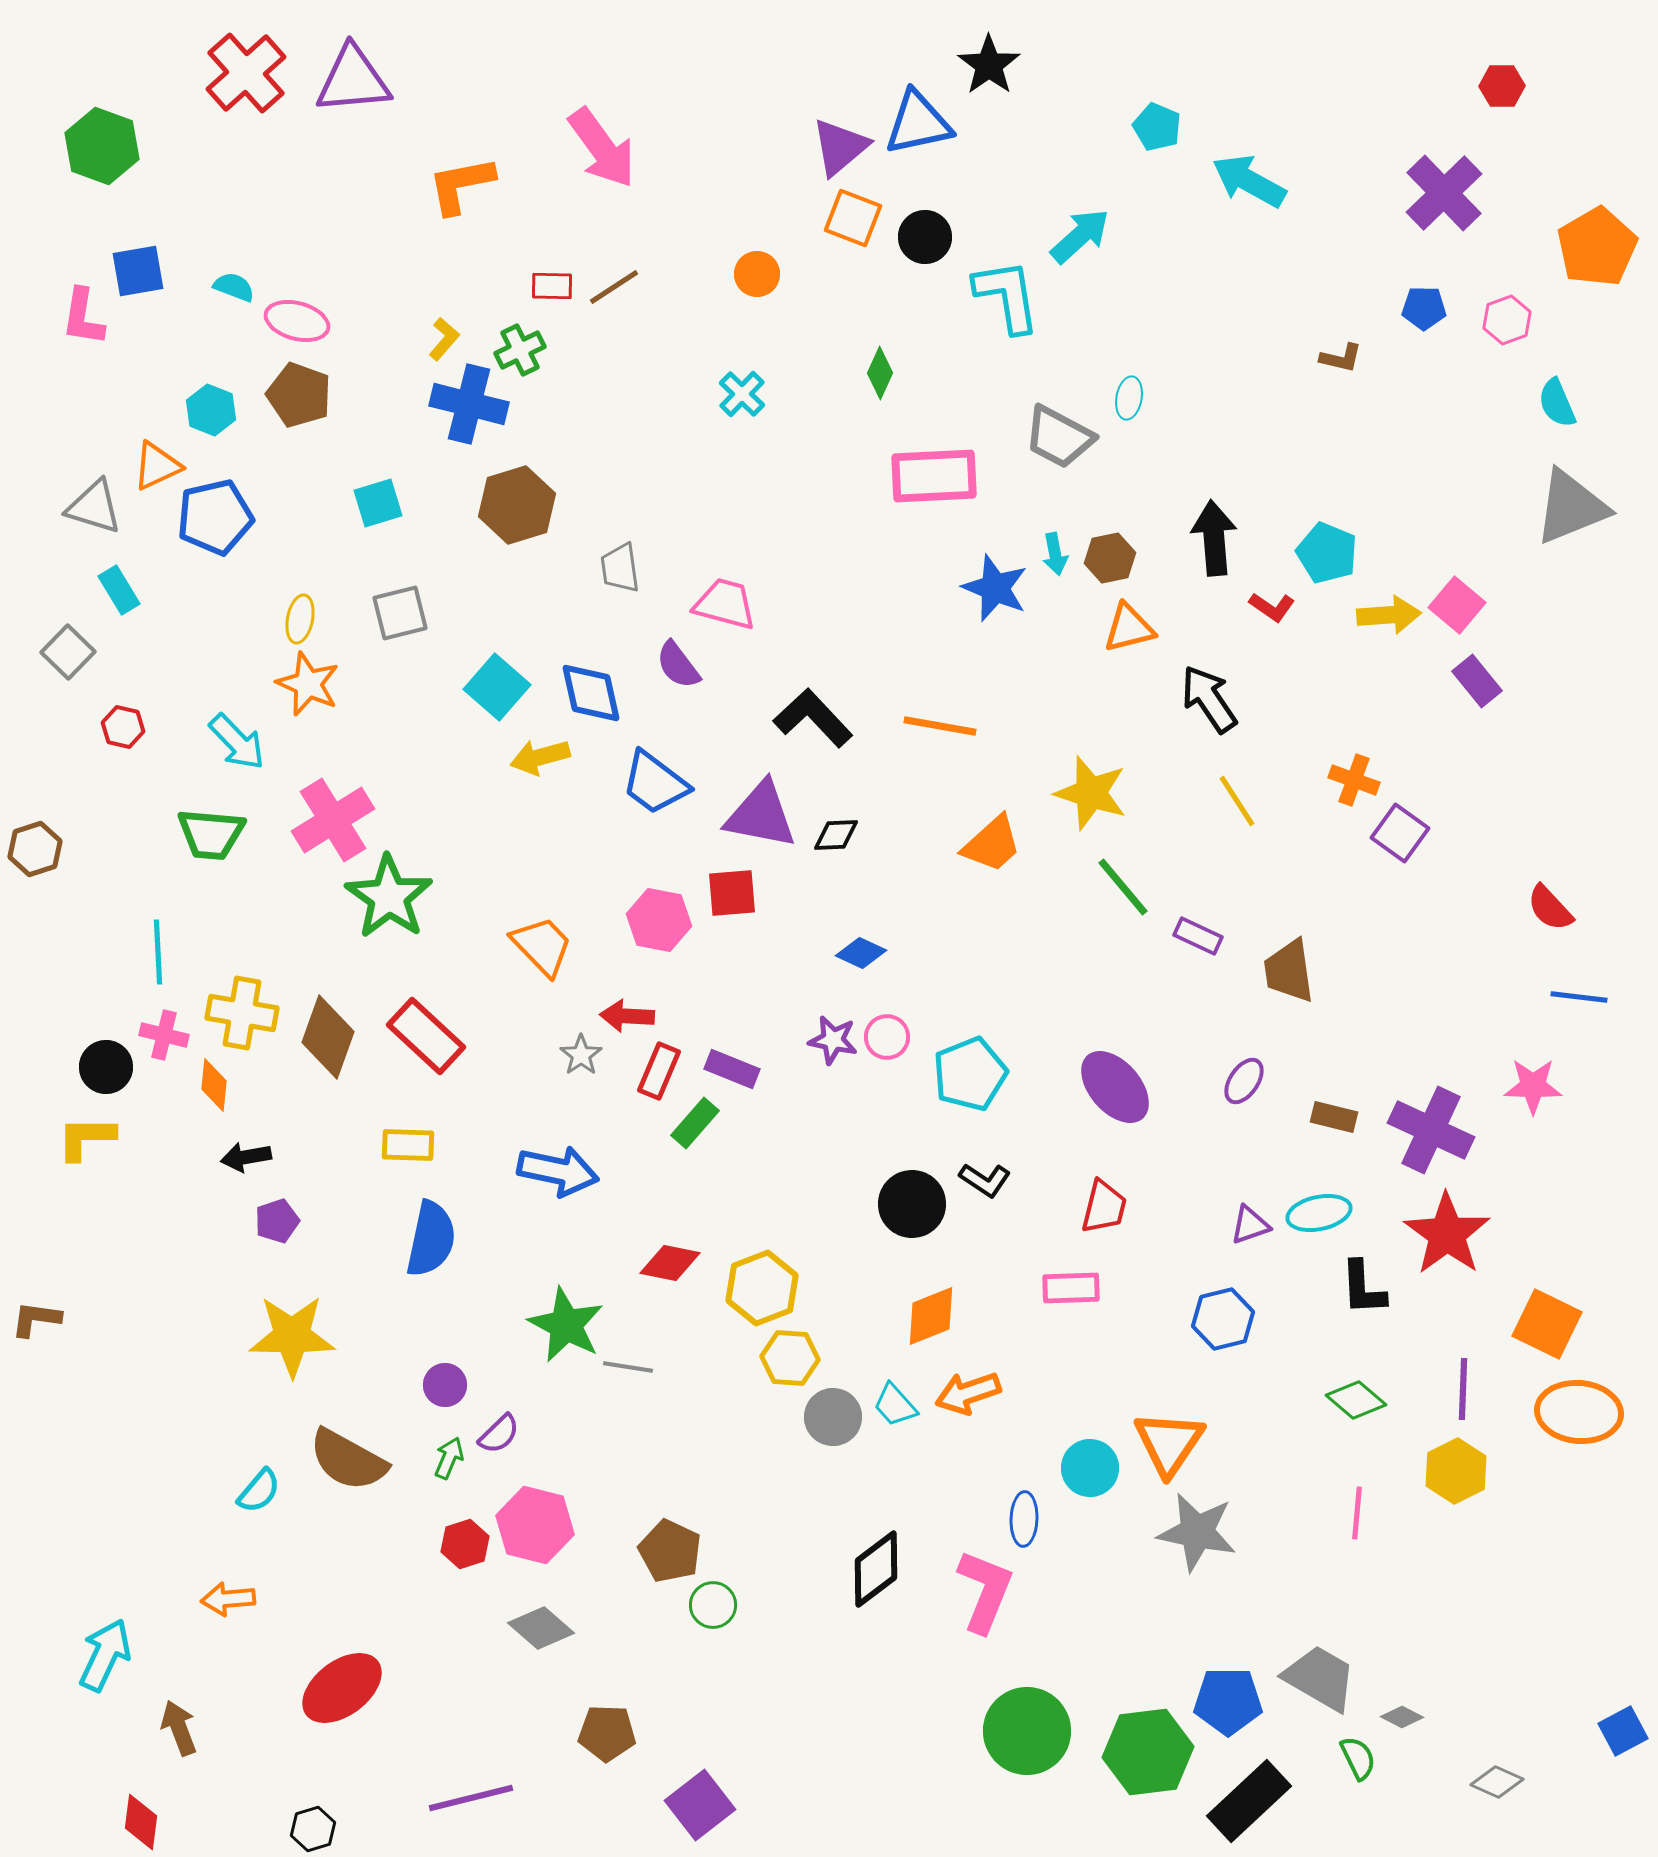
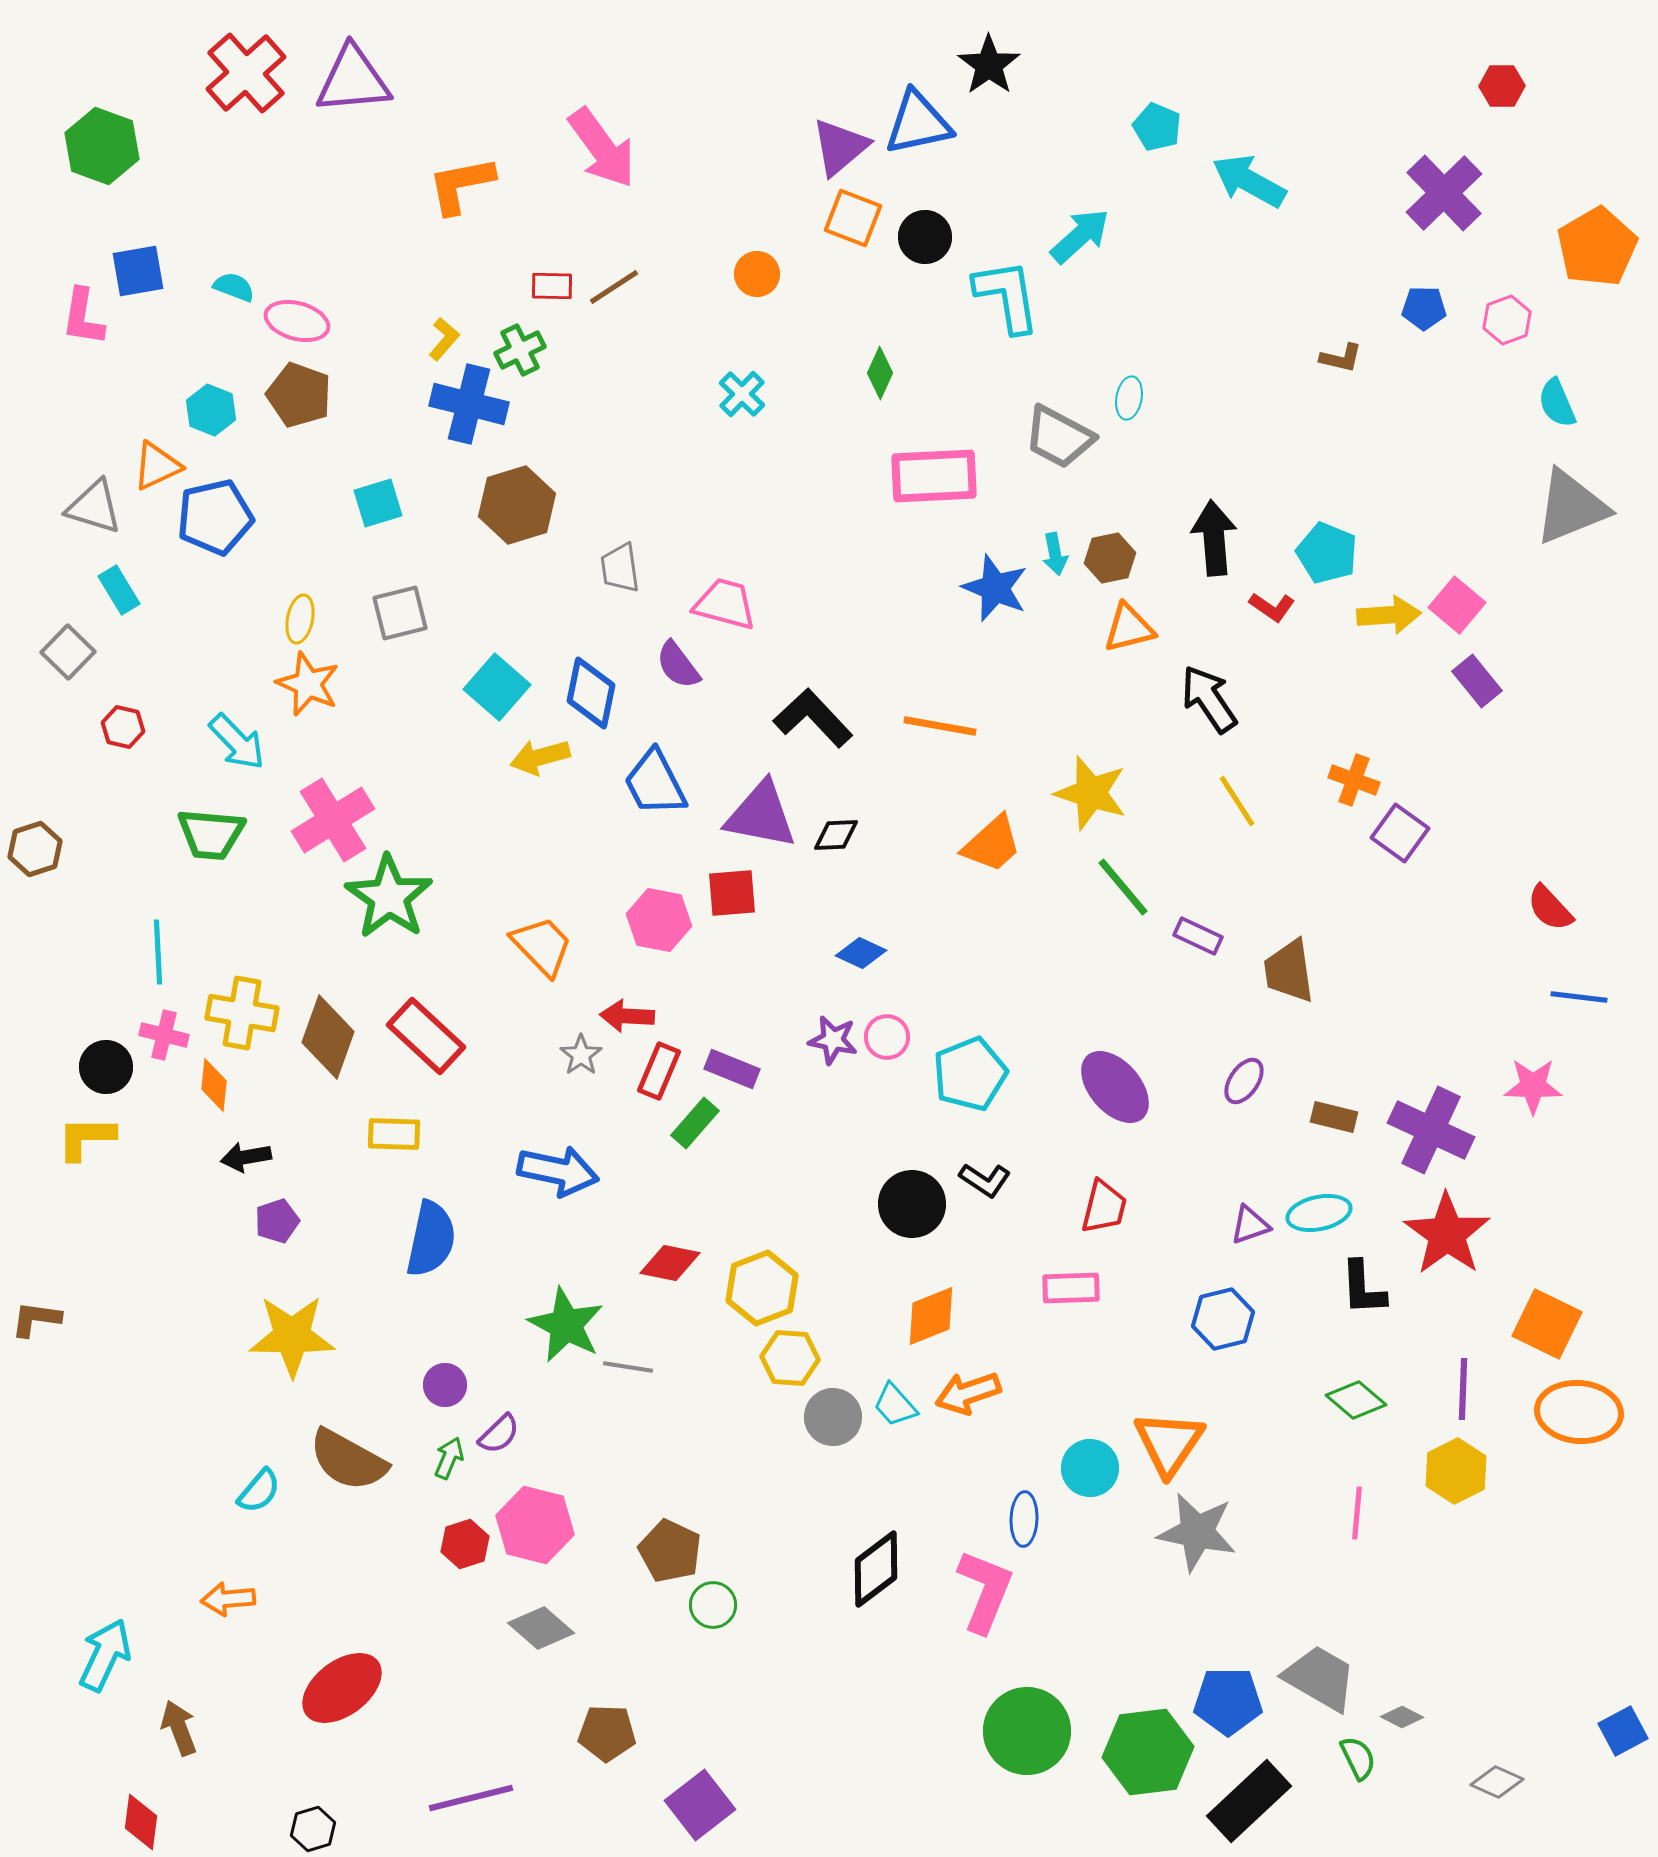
blue diamond at (591, 693): rotated 24 degrees clockwise
blue trapezoid at (655, 783): rotated 26 degrees clockwise
yellow rectangle at (408, 1145): moved 14 px left, 11 px up
